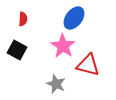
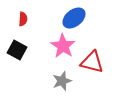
blue ellipse: rotated 15 degrees clockwise
red triangle: moved 4 px right, 3 px up
gray star: moved 6 px right, 3 px up; rotated 30 degrees clockwise
